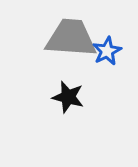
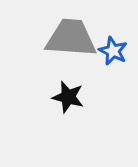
blue star: moved 6 px right; rotated 20 degrees counterclockwise
